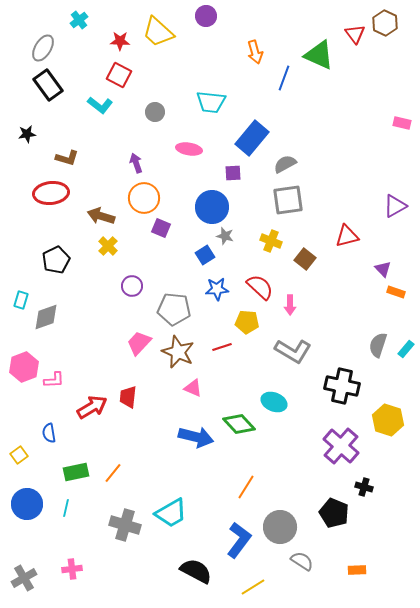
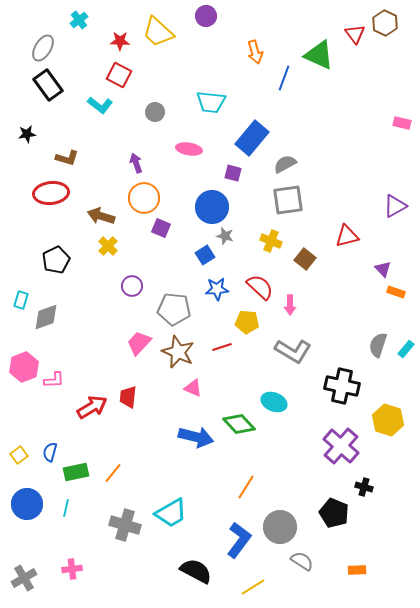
purple square at (233, 173): rotated 18 degrees clockwise
blue semicircle at (49, 433): moved 1 px right, 19 px down; rotated 24 degrees clockwise
